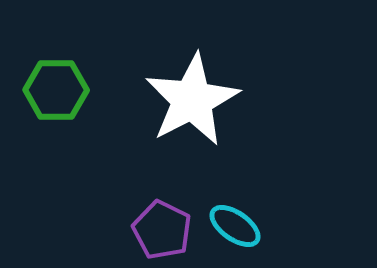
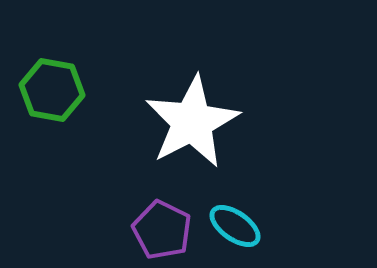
green hexagon: moved 4 px left; rotated 10 degrees clockwise
white star: moved 22 px down
